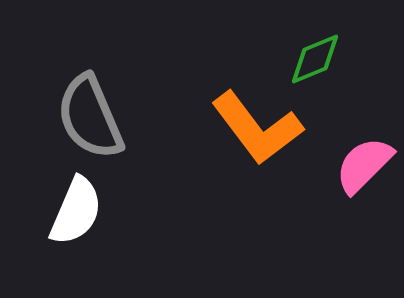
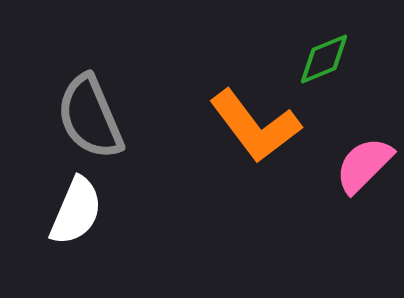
green diamond: moved 9 px right
orange L-shape: moved 2 px left, 2 px up
